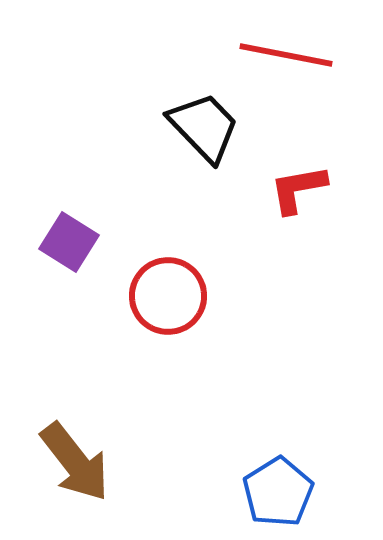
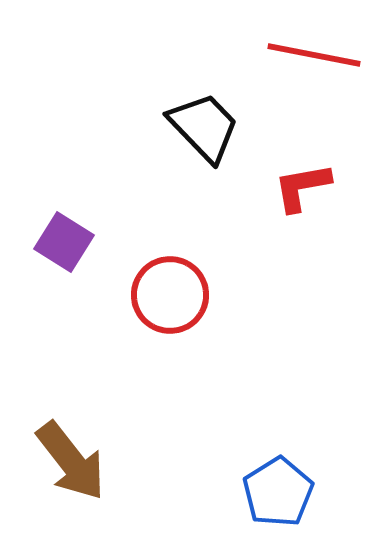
red line: moved 28 px right
red L-shape: moved 4 px right, 2 px up
purple square: moved 5 px left
red circle: moved 2 px right, 1 px up
brown arrow: moved 4 px left, 1 px up
